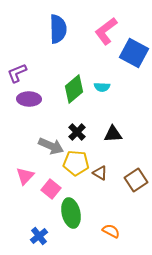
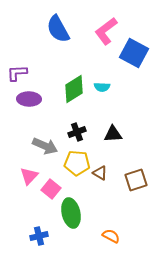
blue semicircle: rotated 152 degrees clockwise
purple L-shape: rotated 20 degrees clockwise
green diamond: rotated 8 degrees clockwise
black cross: rotated 24 degrees clockwise
gray arrow: moved 6 px left
yellow pentagon: moved 1 px right
pink triangle: moved 4 px right
brown square: rotated 15 degrees clockwise
orange semicircle: moved 5 px down
blue cross: rotated 24 degrees clockwise
